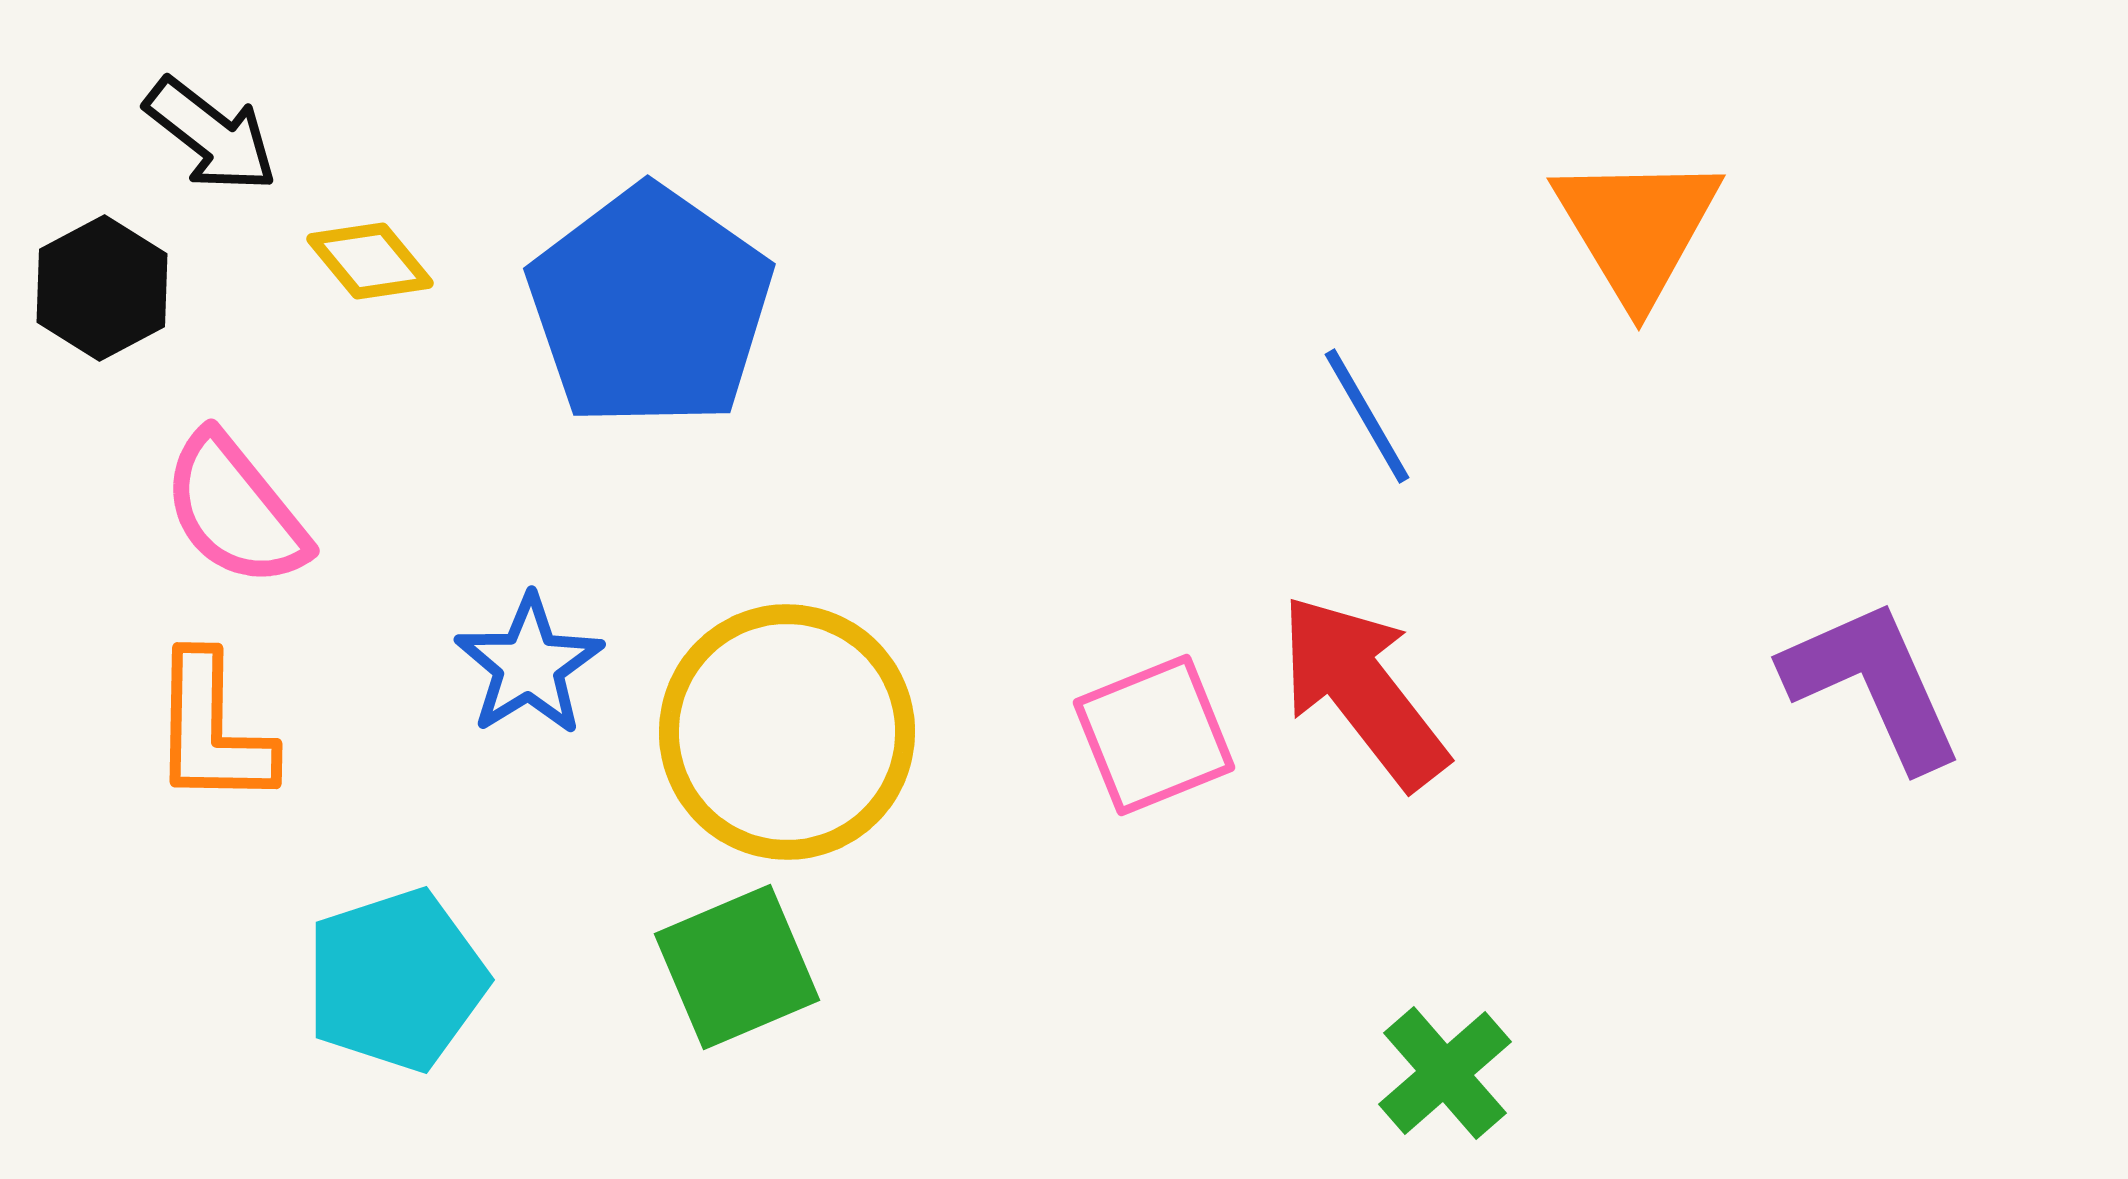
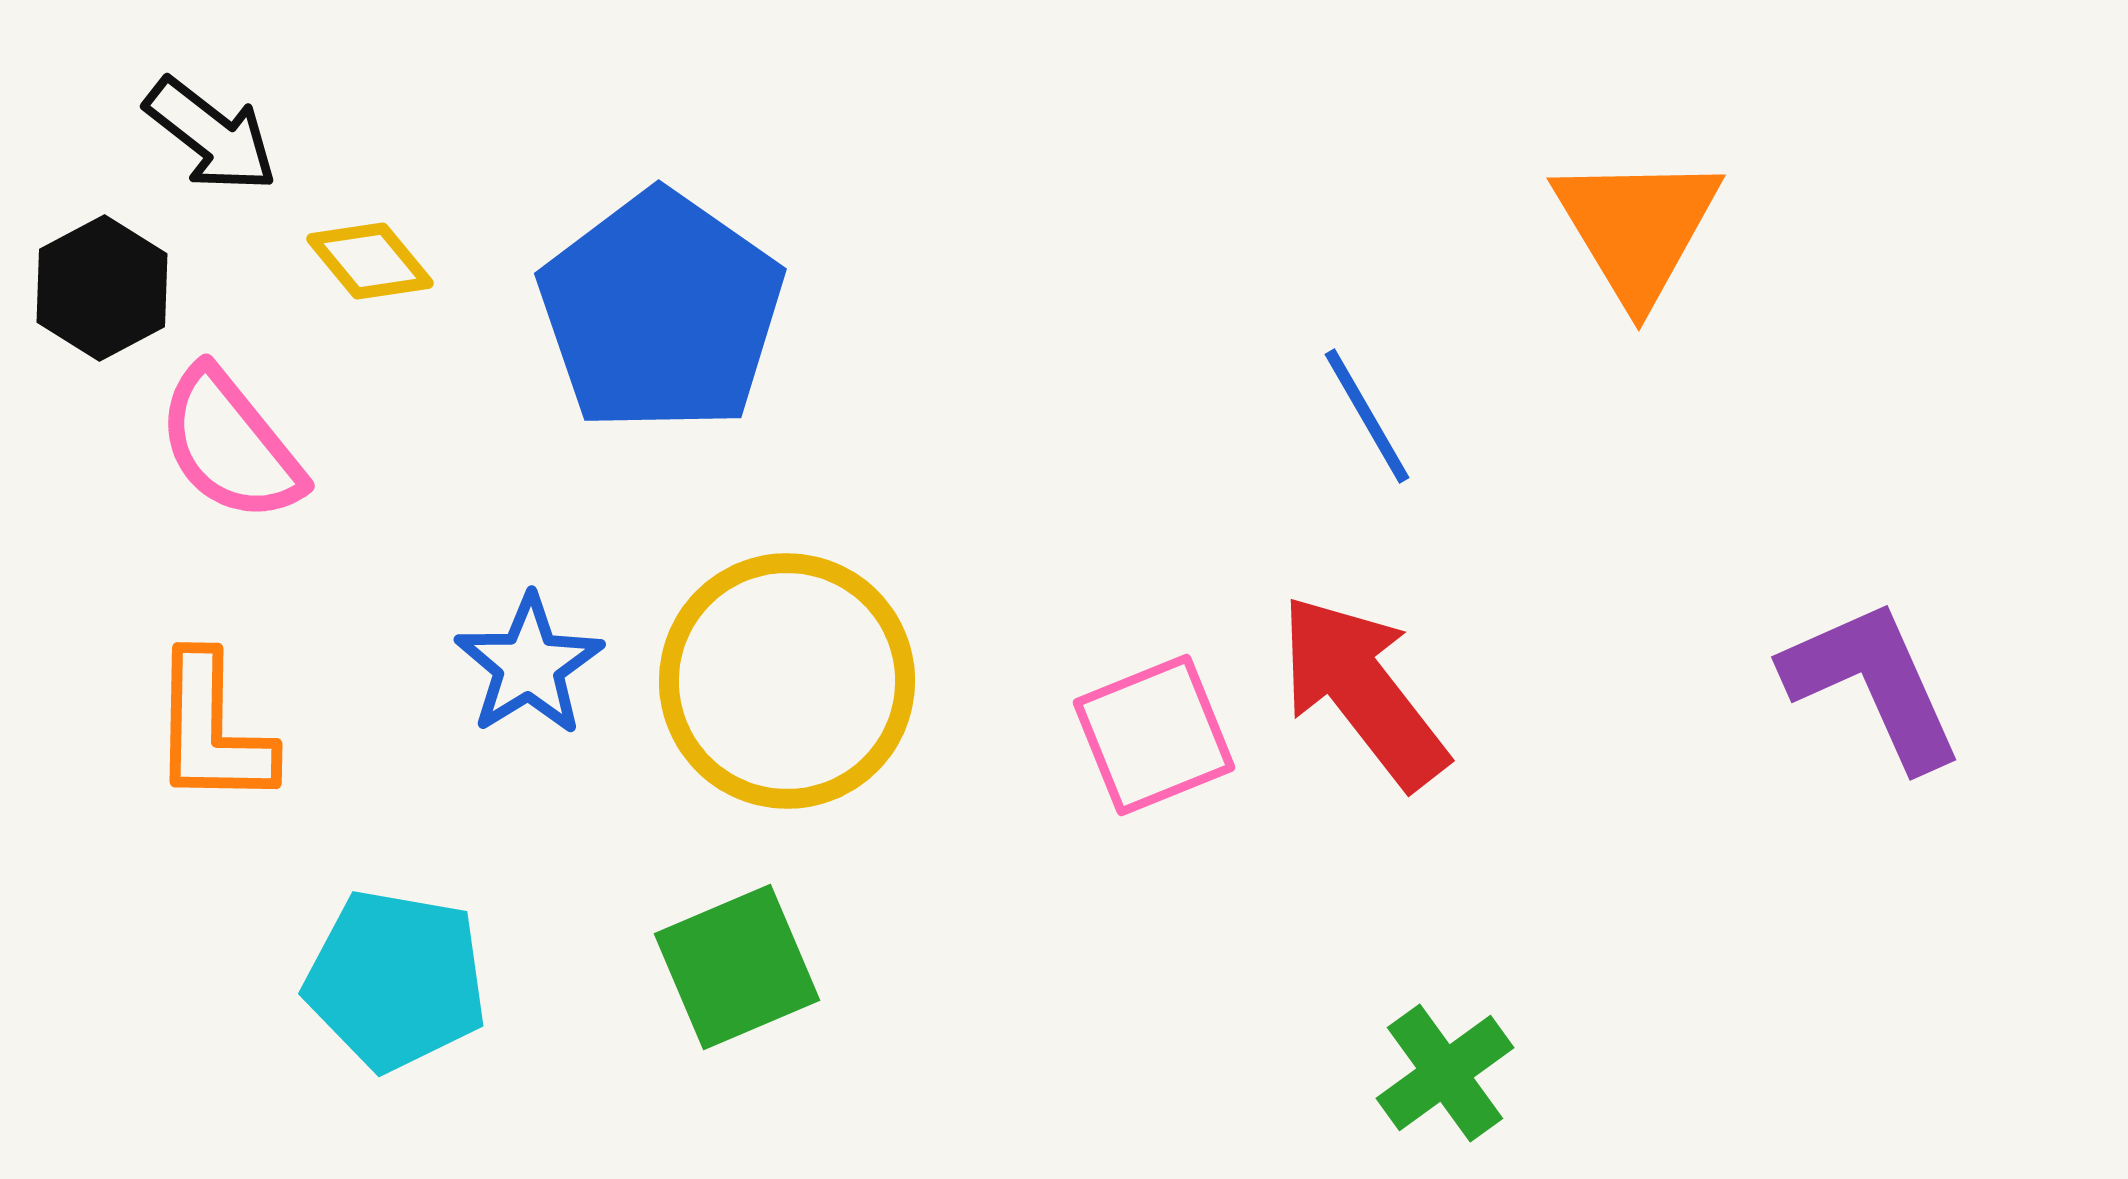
blue pentagon: moved 11 px right, 5 px down
pink semicircle: moved 5 px left, 65 px up
yellow circle: moved 51 px up
cyan pentagon: rotated 28 degrees clockwise
green cross: rotated 5 degrees clockwise
